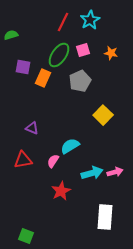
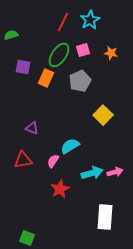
orange rectangle: moved 3 px right
red star: moved 1 px left, 2 px up
green square: moved 1 px right, 2 px down
